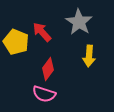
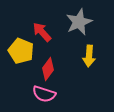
gray star: rotated 16 degrees clockwise
yellow pentagon: moved 5 px right, 9 px down
